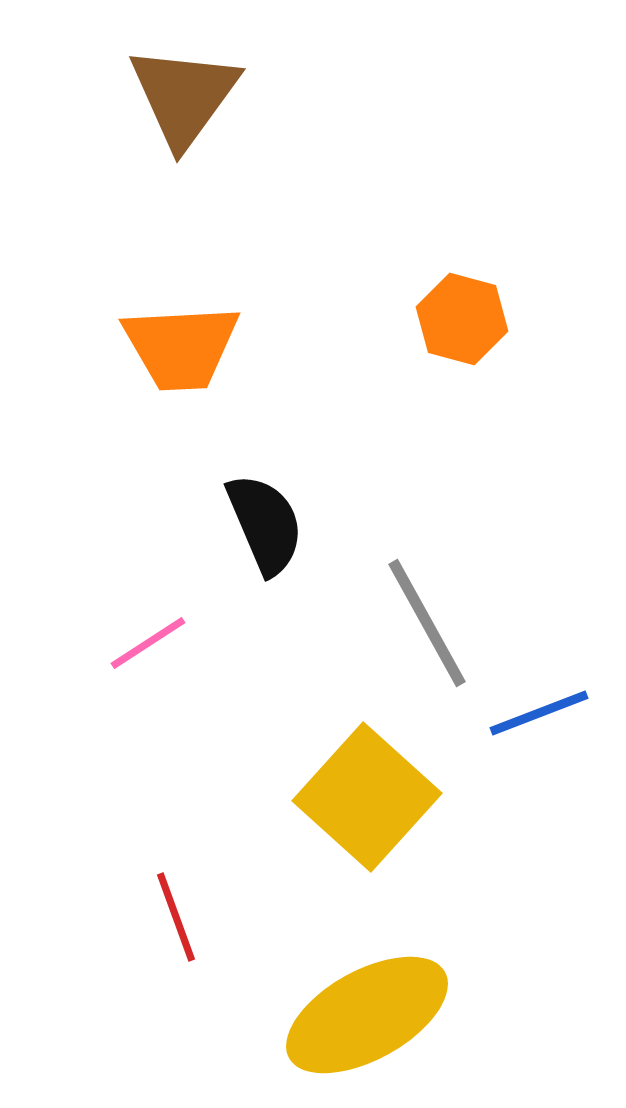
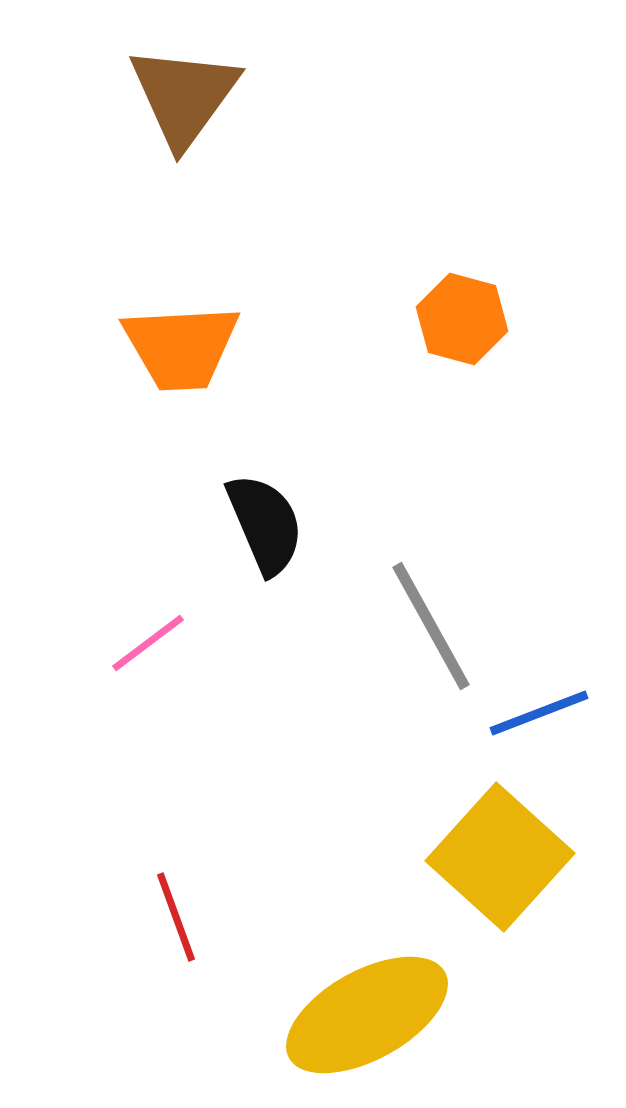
gray line: moved 4 px right, 3 px down
pink line: rotated 4 degrees counterclockwise
yellow square: moved 133 px right, 60 px down
